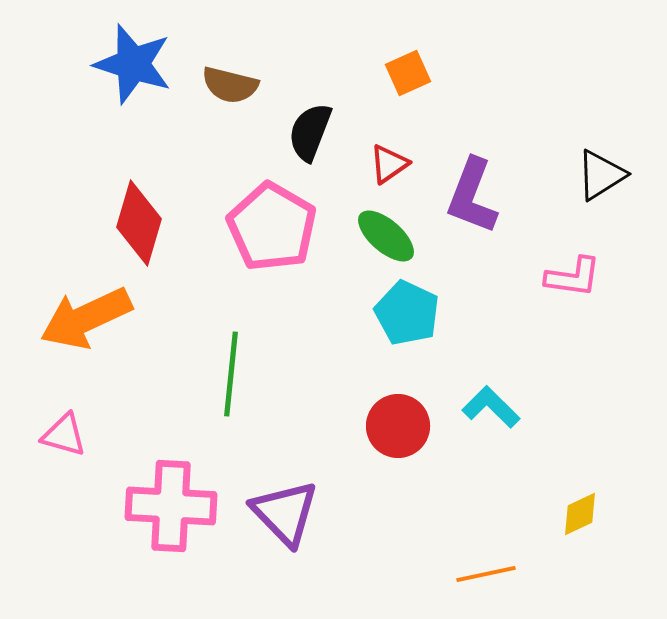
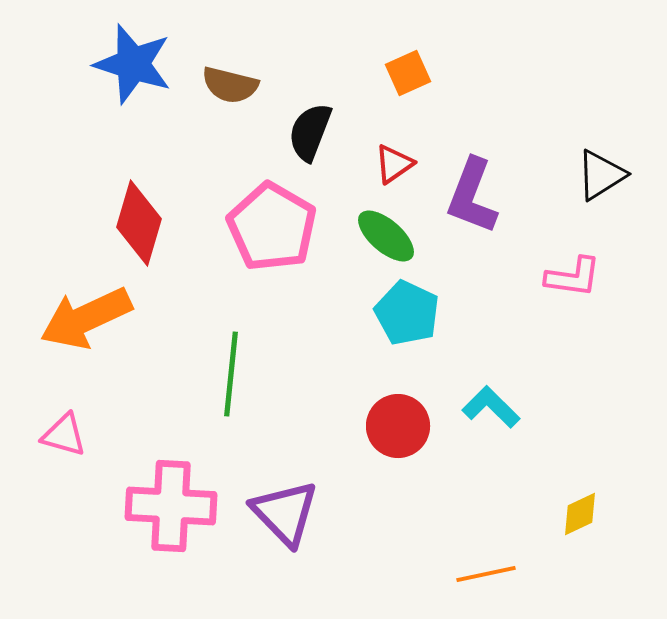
red triangle: moved 5 px right
